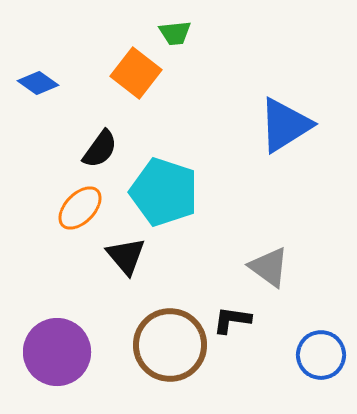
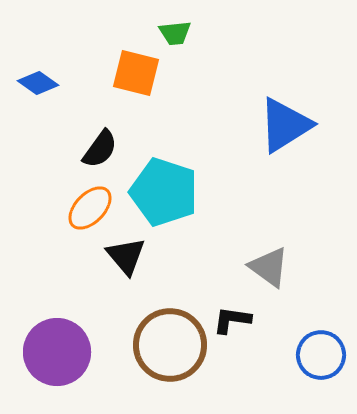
orange square: rotated 24 degrees counterclockwise
orange ellipse: moved 10 px right
